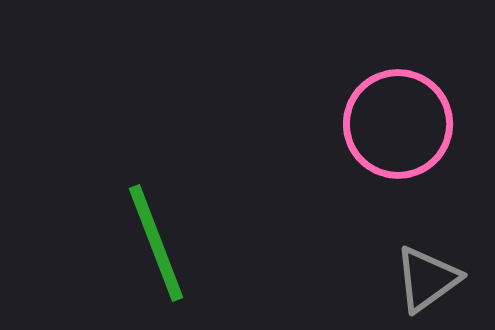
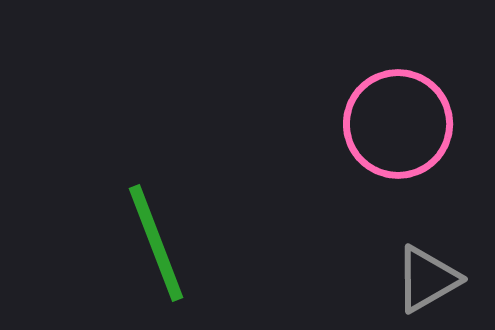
gray triangle: rotated 6 degrees clockwise
